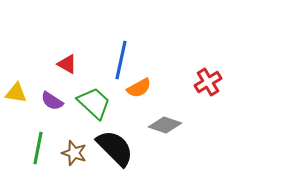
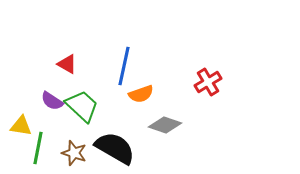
blue line: moved 3 px right, 6 px down
orange semicircle: moved 2 px right, 6 px down; rotated 10 degrees clockwise
yellow triangle: moved 5 px right, 33 px down
green trapezoid: moved 12 px left, 3 px down
black semicircle: rotated 15 degrees counterclockwise
